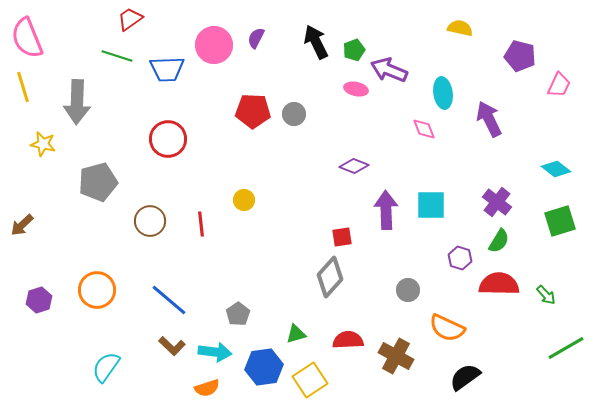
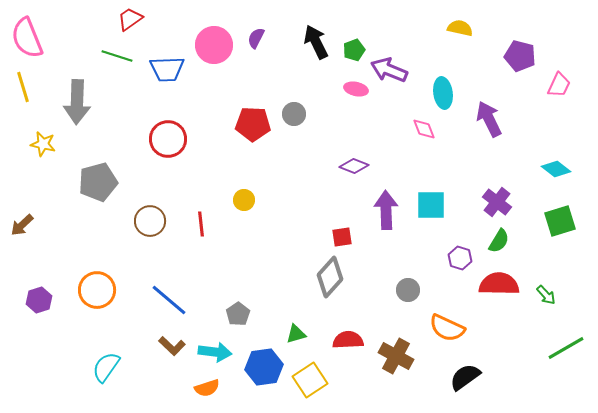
red pentagon at (253, 111): moved 13 px down
